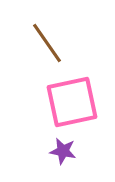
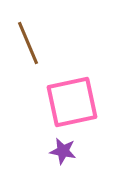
brown line: moved 19 px left; rotated 12 degrees clockwise
